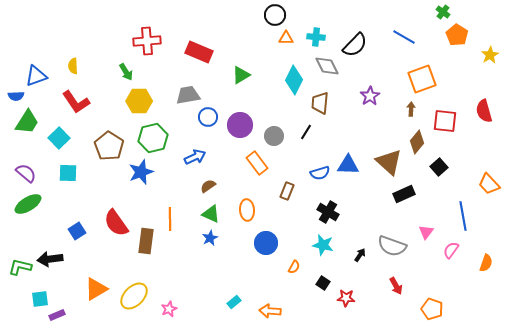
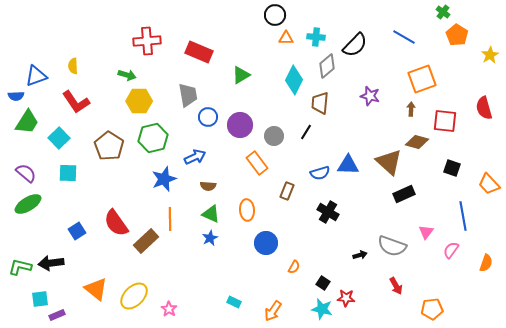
gray diamond at (327, 66): rotated 75 degrees clockwise
green arrow at (126, 72): moved 1 px right, 3 px down; rotated 42 degrees counterclockwise
gray trapezoid at (188, 95): rotated 90 degrees clockwise
purple star at (370, 96): rotated 24 degrees counterclockwise
red semicircle at (484, 111): moved 3 px up
brown diamond at (417, 142): rotated 65 degrees clockwise
black square at (439, 167): moved 13 px right, 1 px down; rotated 30 degrees counterclockwise
blue star at (141, 172): moved 23 px right, 7 px down
brown semicircle at (208, 186): rotated 140 degrees counterclockwise
brown rectangle at (146, 241): rotated 40 degrees clockwise
cyan star at (323, 245): moved 1 px left, 64 px down
black arrow at (360, 255): rotated 40 degrees clockwise
black arrow at (50, 259): moved 1 px right, 4 px down
orange triangle at (96, 289): rotated 50 degrees counterclockwise
cyan rectangle at (234, 302): rotated 64 degrees clockwise
pink star at (169, 309): rotated 14 degrees counterclockwise
orange pentagon at (432, 309): rotated 25 degrees counterclockwise
orange arrow at (270, 311): moved 3 px right; rotated 60 degrees counterclockwise
